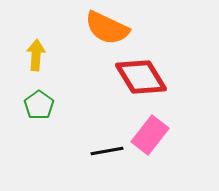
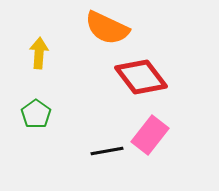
yellow arrow: moved 3 px right, 2 px up
red diamond: rotated 6 degrees counterclockwise
green pentagon: moved 3 px left, 9 px down
